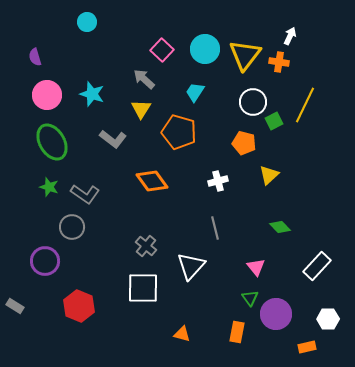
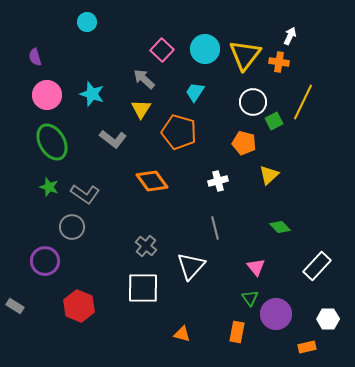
yellow line at (305, 105): moved 2 px left, 3 px up
